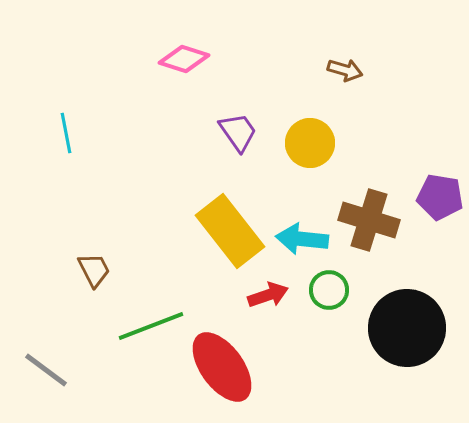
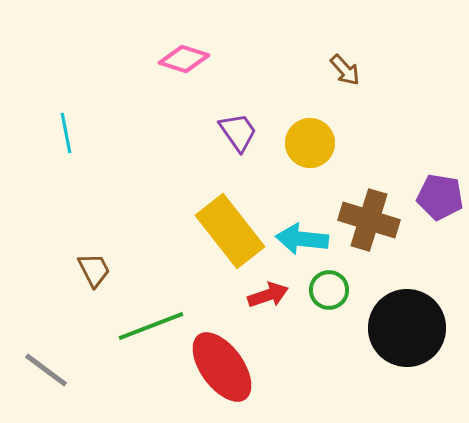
brown arrow: rotated 32 degrees clockwise
